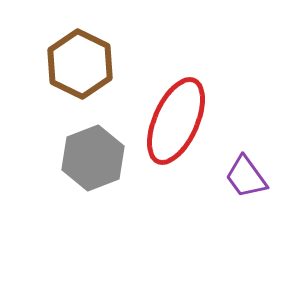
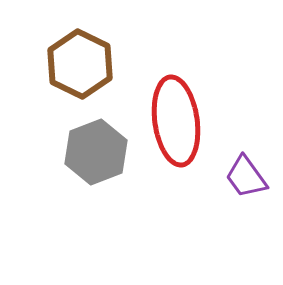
red ellipse: rotated 32 degrees counterclockwise
gray hexagon: moved 3 px right, 6 px up
